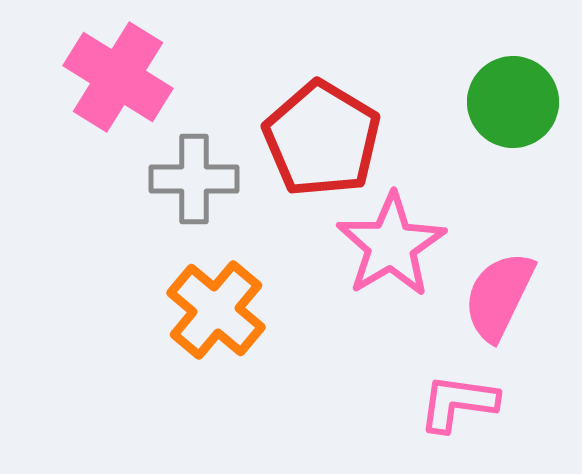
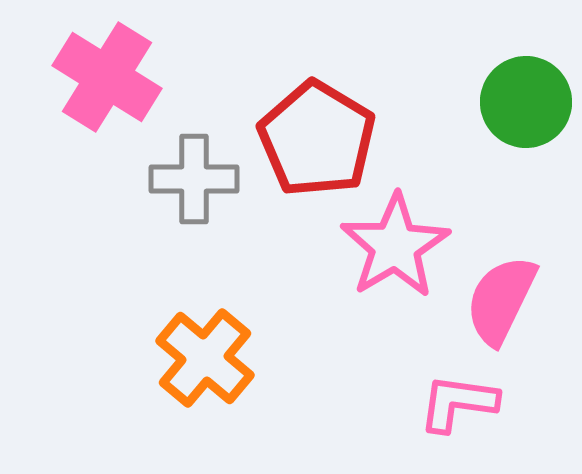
pink cross: moved 11 px left
green circle: moved 13 px right
red pentagon: moved 5 px left
pink star: moved 4 px right, 1 px down
pink semicircle: moved 2 px right, 4 px down
orange cross: moved 11 px left, 48 px down
